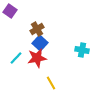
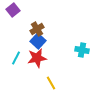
purple square: moved 3 px right, 1 px up; rotated 16 degrees clockwise
blue square: moved 2 px left, 2 px up
cyan line: rotated 16 degrees counterclockwise
